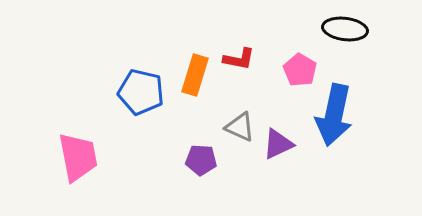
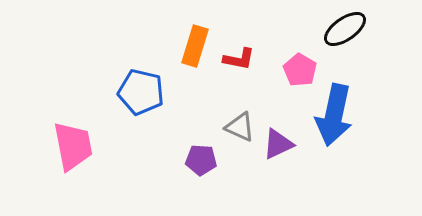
black ellipse: rotated 42 degrees counterclockwise
orange rectangle: moved 29 px up
pink trapezoid: moved 5 px left, 11 px up
